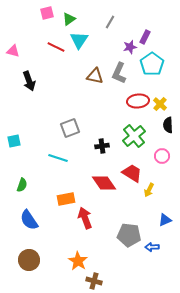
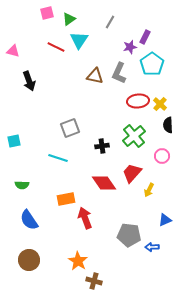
red trapezoid: rotated 80 degrees counterclockwise
green semicircle: rotated 72 degrees clockwise
